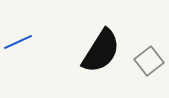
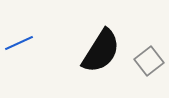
blue line: moved 1 px right, 1 px down
